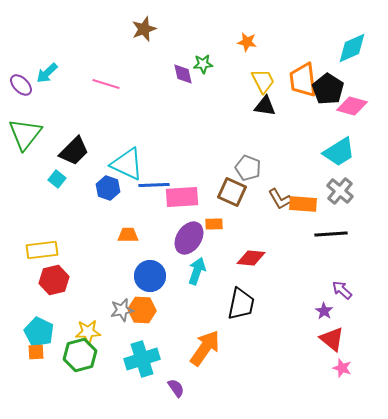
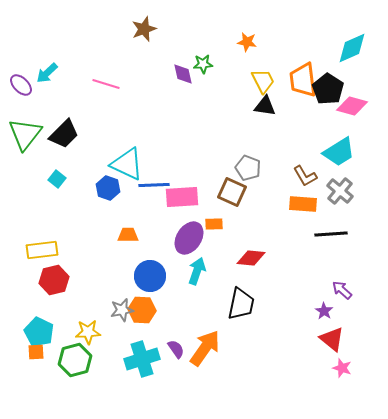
black trapezoid at (74, 151): moved 10 px left, 17 px up
brown L-shape at (280, 199): moved 25 px right, 23 px up
green hexagon at (80, 355): moved 5 px left, 5 px down
purple semicircle at (176, 388): moved 39 px up
